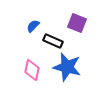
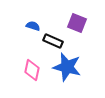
blue semicircle: rotated 64 degrees clockwise
